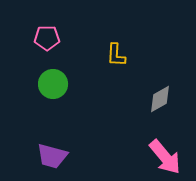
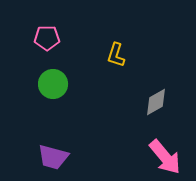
yellow L-shape: rotated 15 degrees clockwise
gray diamond: moved 4 px left, 3 px down
purple trapezoid: moved 1 px right, 1 px down
